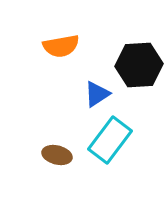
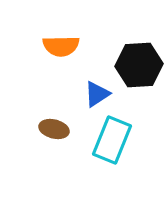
orange semicircle: rotated 9 degrees clockwise
cyan rectangle: moved 2 px right; rotated 15 degrees counterclockwise
brown ellipse: moved 3 px left, 26 px up
